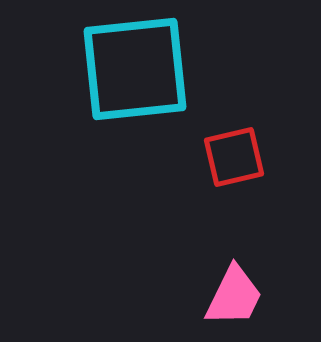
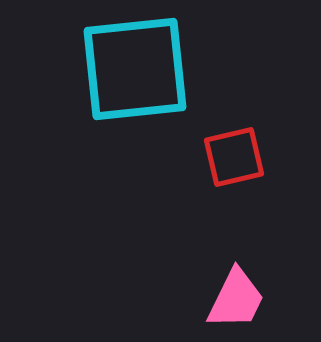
pink trapezoid: moved 2 px right, 3 px down
